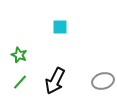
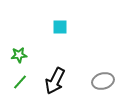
green star: rotated 28 degrees counterclockwise
